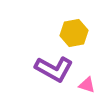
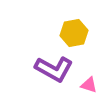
pink triangle: moved 2 px right
